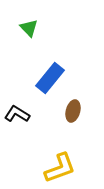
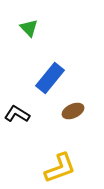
brown ellipse: rotated 50 degrees clockwise
